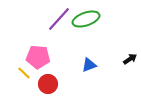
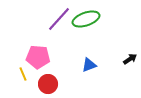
yellow line: moved 1 px left, 1 px down; rotated 24 degrees clockwise
